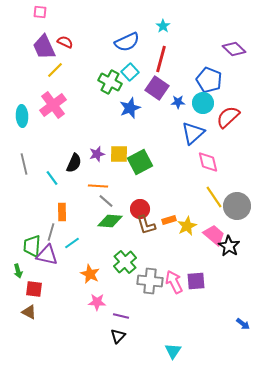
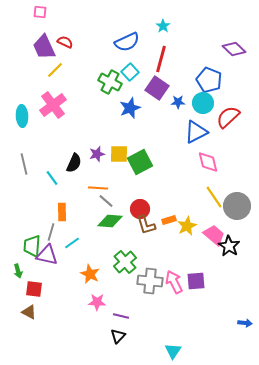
blue triangle at (193, 133): moved 3 px right, 1 px up; rotated 15 degrees clockwise
orange line at (98, 186): moved 2 px down
blue arrow at (243, 324): moved 2 px right, 1 px up; rotated 32 degrees counterclockwise
